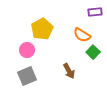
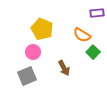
purple rectangle: moved 2 px right, 1 px down
yellow pentagon: rotated 20 degrees counterclockwise
pink circle: moved 6 px right, 2 px down
brown arrow: moved 5 px left, 3 px up
